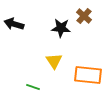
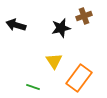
brown cross: rotated 28 degrees clockwise
black arrow: moved 2 px right, 1 px down
black star: rotated 18 degrees counterclockwise
orange rectangle: moved 9 px left, 3 px down; rotated 60 degrees counterclockwise
